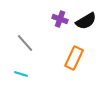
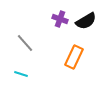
orange rectangle: moved 1 px up
